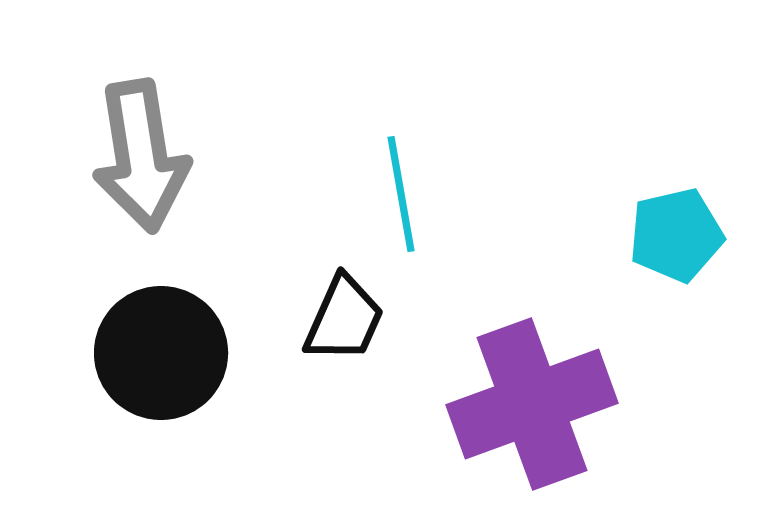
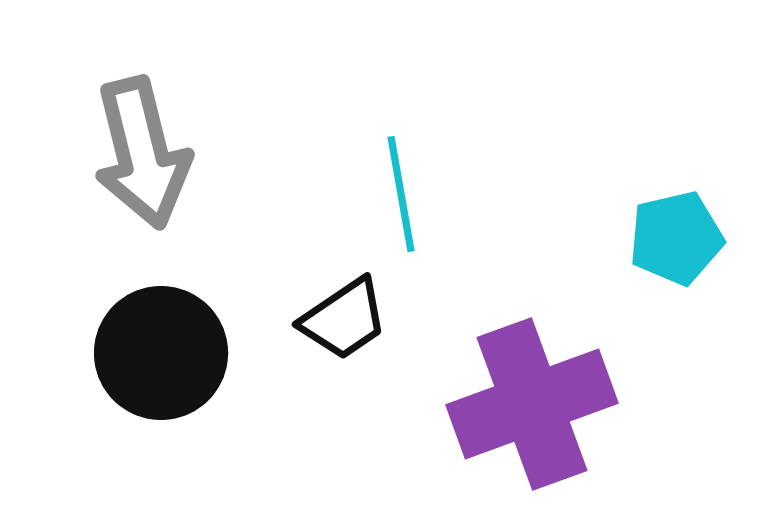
gray arrow: moved 1 px right, 3 px up; rotated 5 degrees counterclockwise
cyan pentagon: moved 3 px down
black trapezoid: rotated 32 degrees clockwise
